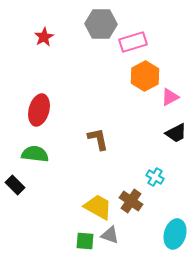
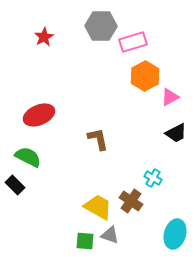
gray hexagon: moved 2 px down
red ellipse: moved 5 px down; rotated 52 degrees clockwise
green semicircle: moved 7 px left, 3 px down; rotated 20 degrees clockwise
cyan cross: moved 2 px left, 1 px down
